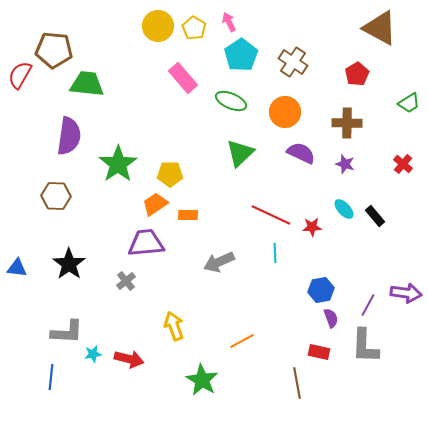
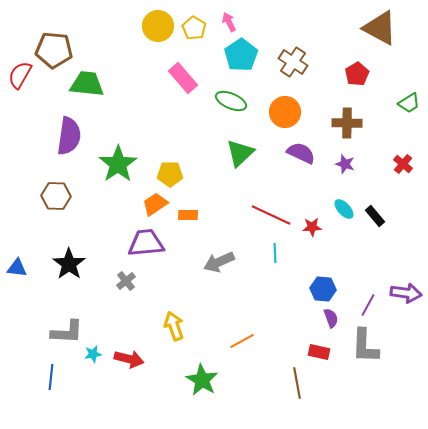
blue hexagon at (321, 290): moved 2 px right, 1 px up; rotated 15 degrees clockwise
